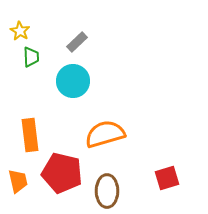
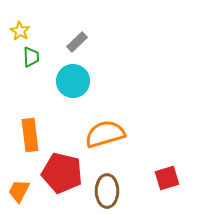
orange trapezoid: moved 1 px right, 10 px down; rotated 140 degrees counterclockwise
